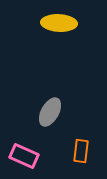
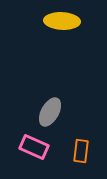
yellow ellipse: moved 3 px right, 2 px up
pink rectangle: moved 10 px right, 9 px up
